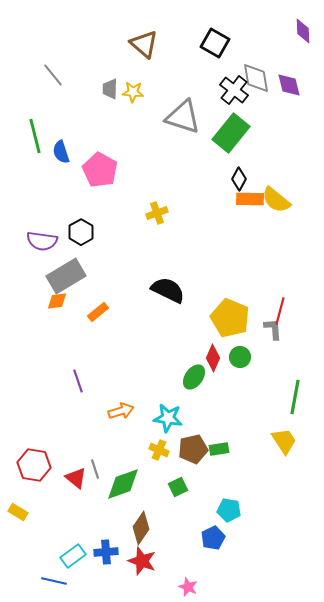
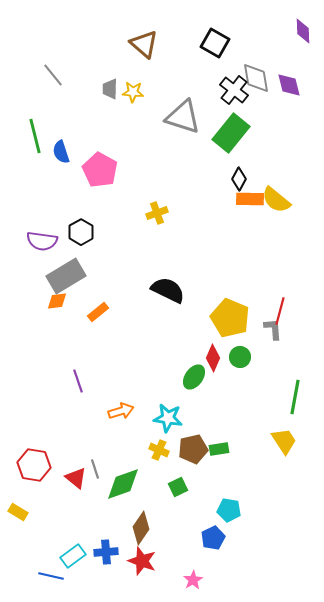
blue line at (54, 581): moved 3 px left, 5 px up
pink star at (188, 587): moved 5 px right, 7 px up; rotated 18 degrees clockwise
